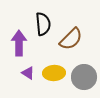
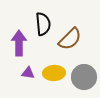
brown semicircle: moved 1 px left
purple triangle: rotated 24 degrees counterclockwise
